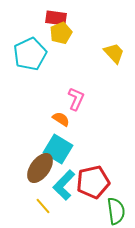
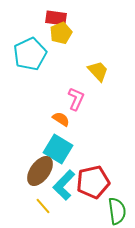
yellow trapezoid: moved 16 px left, 18 px down
brown ellipse: moved 3 px down
green semicircle: moved 1 px right
